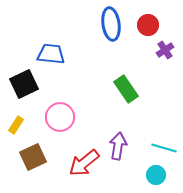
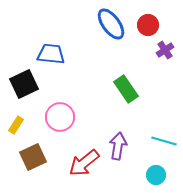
blue ellipse: rotated 28 degrees counterclockwise
cyan line: moved 7 px up
